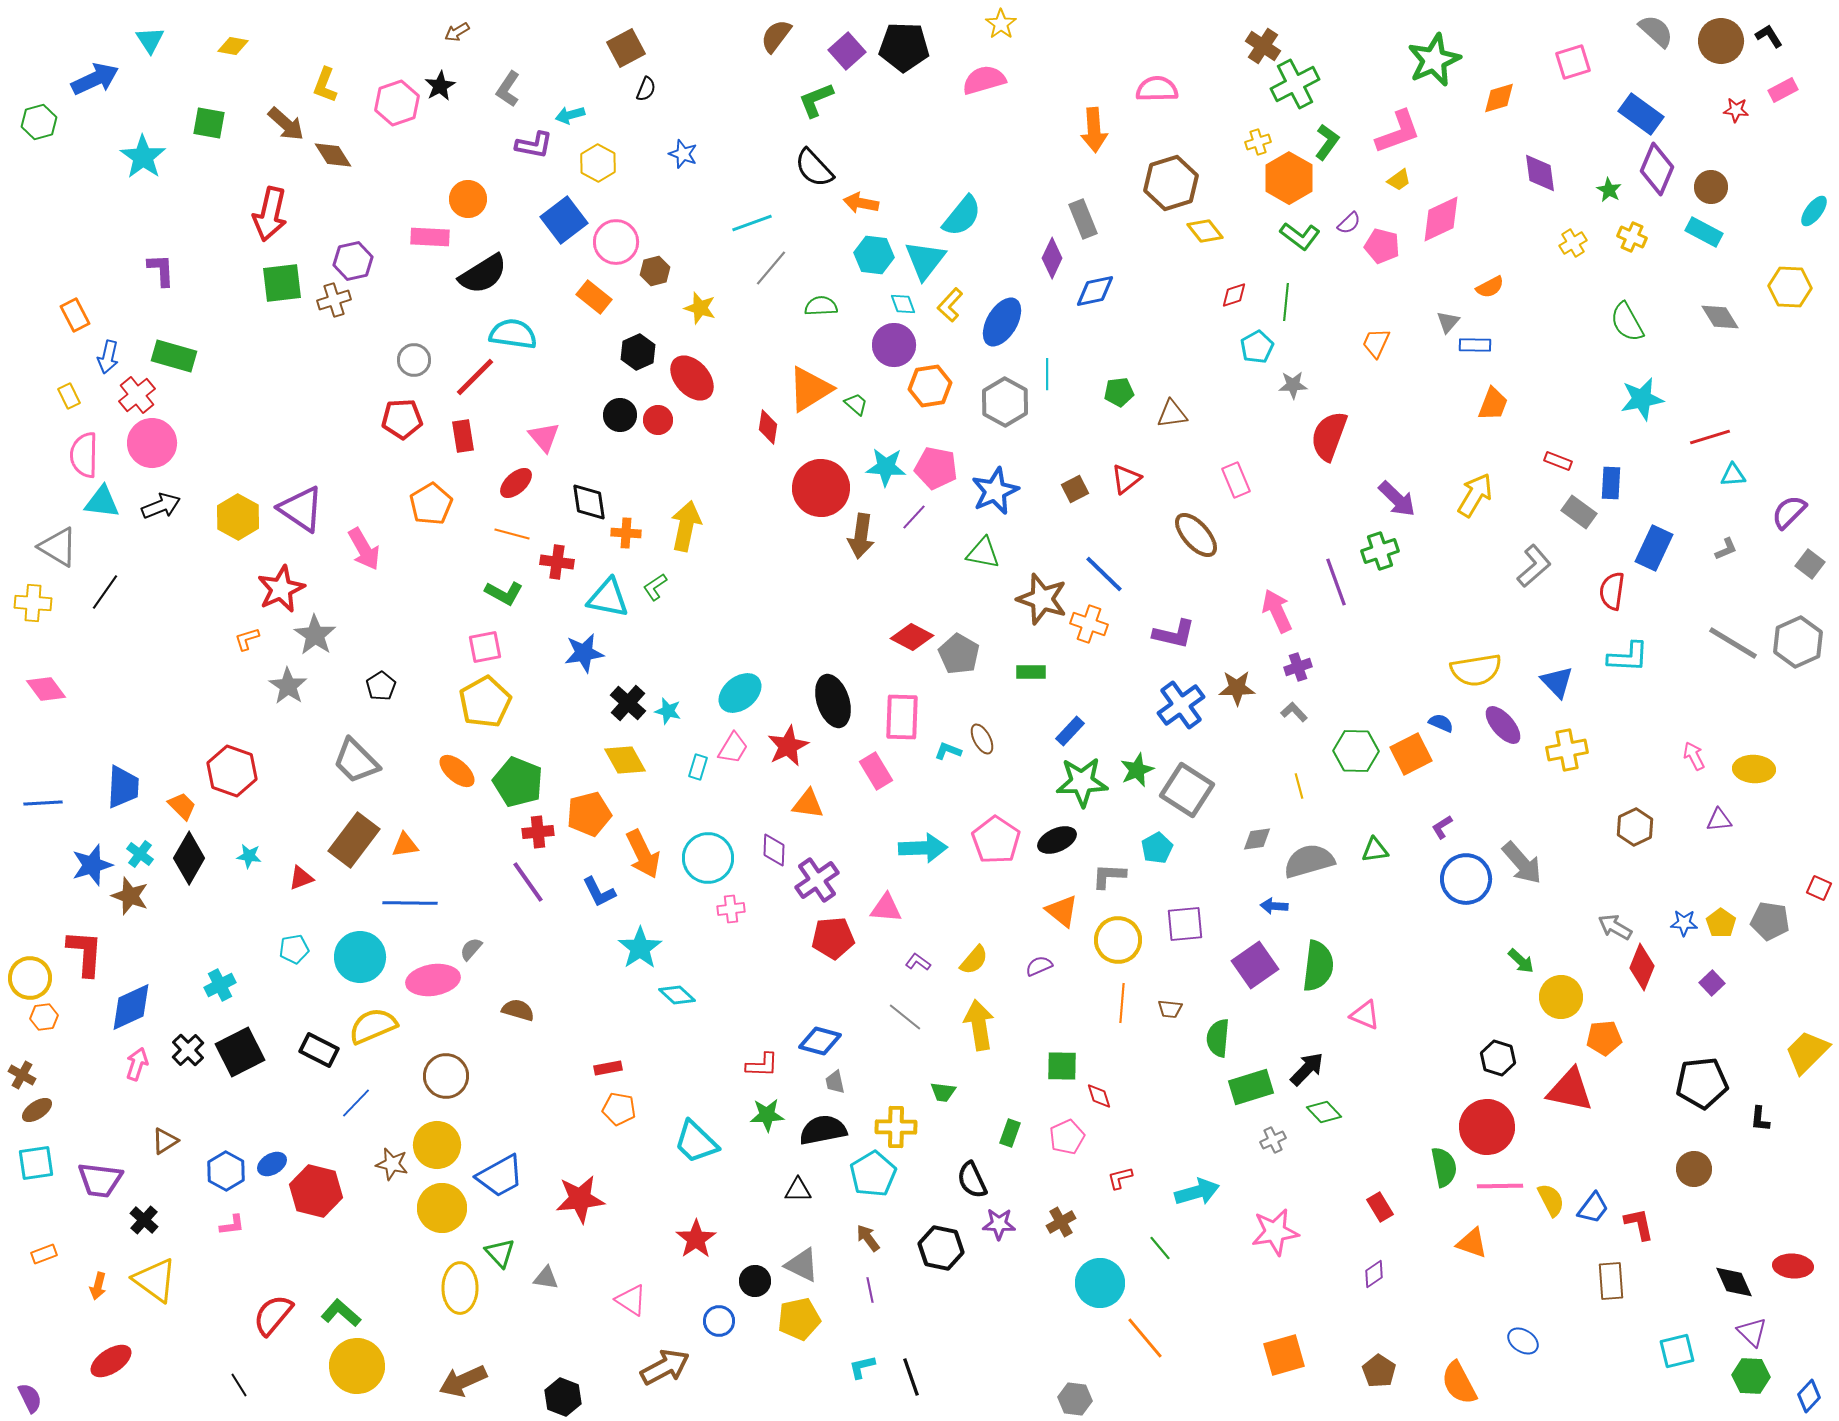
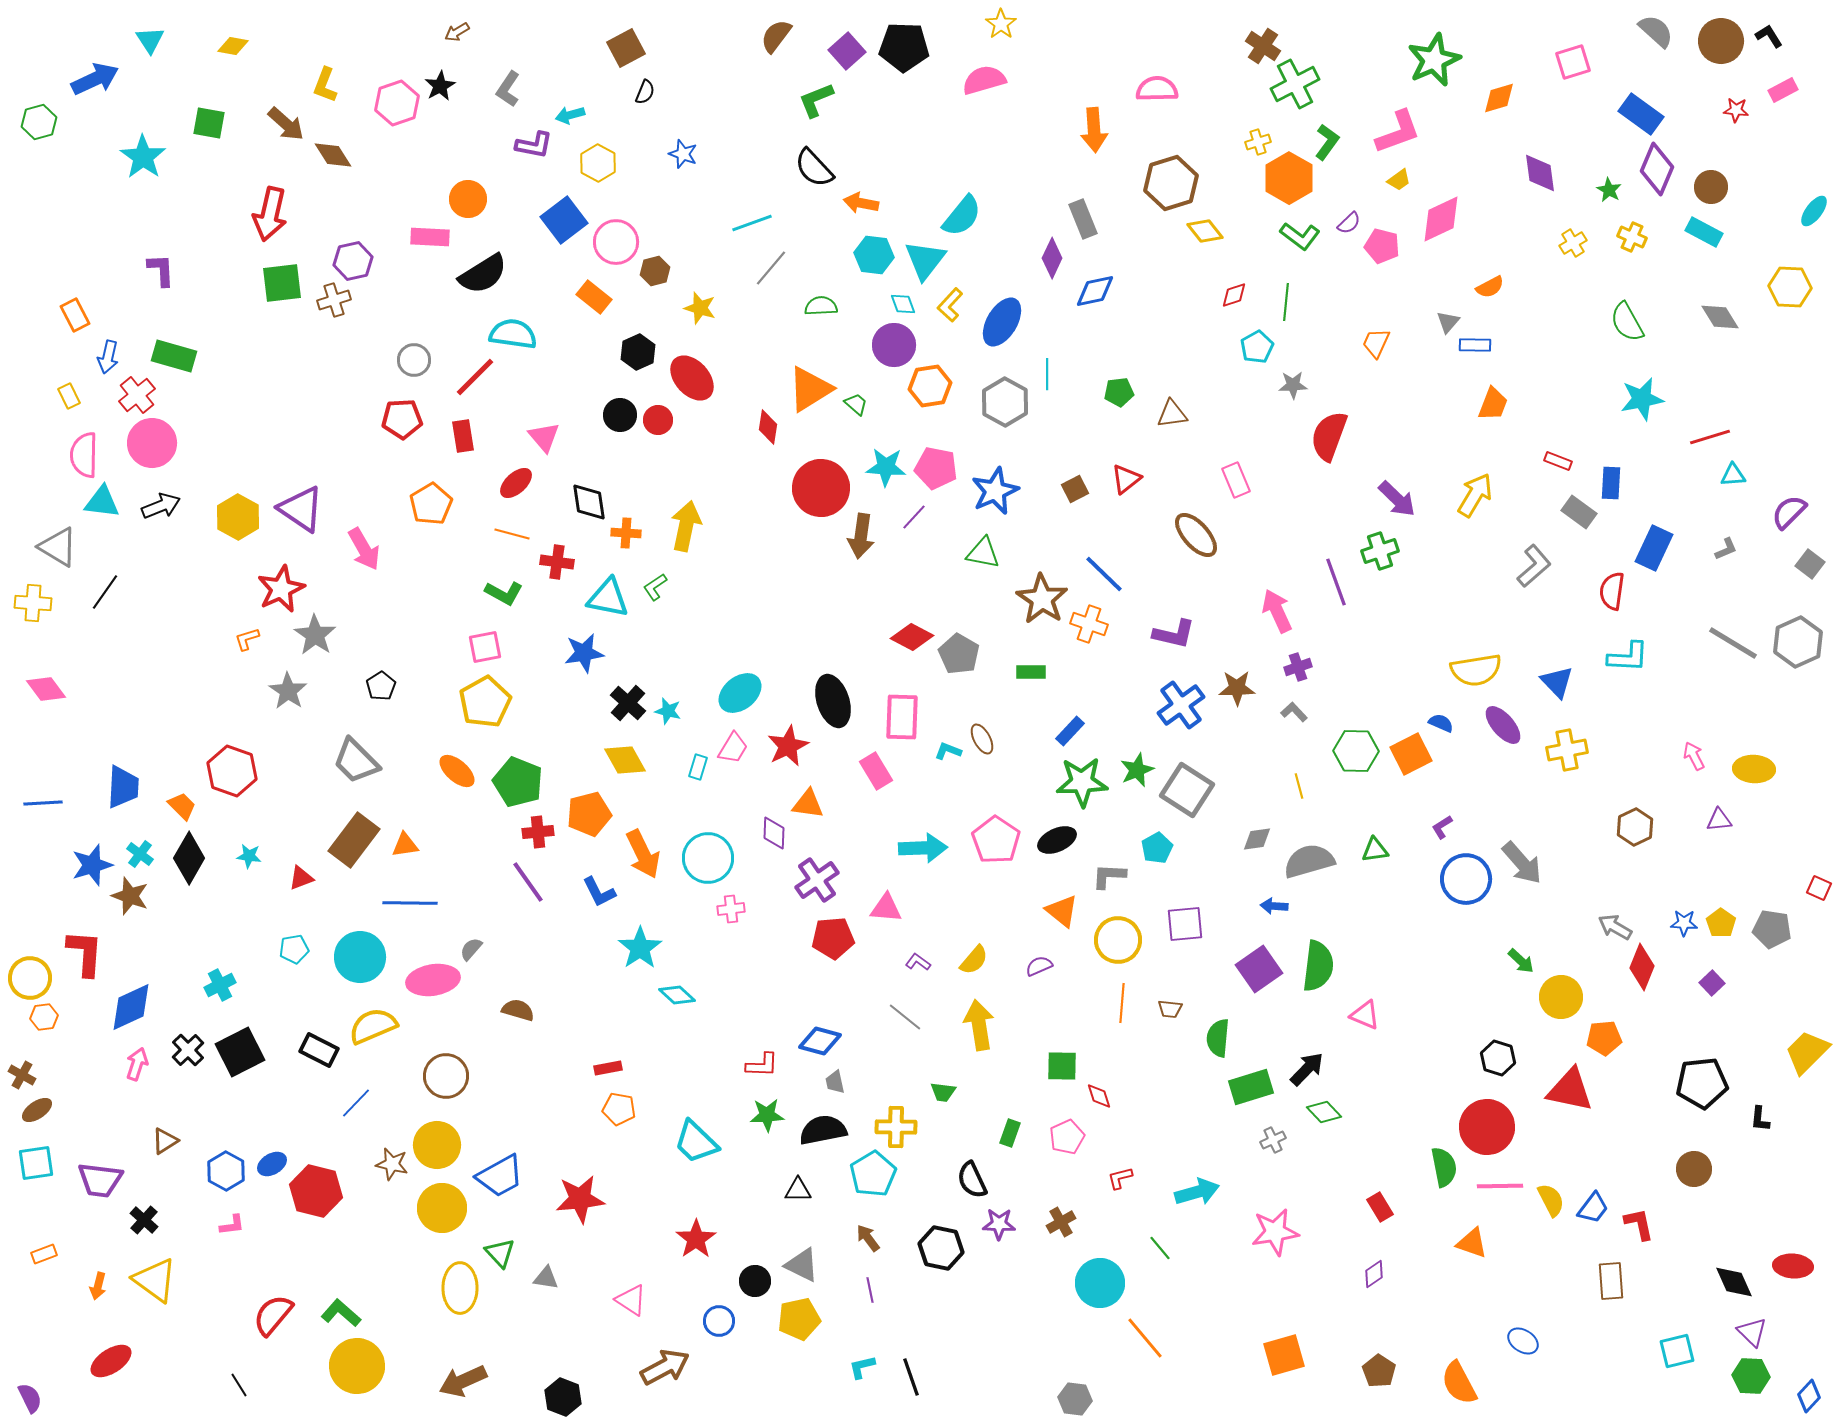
black semicircle at (646, 89): moved 1 px left, 3 px down
brown star at (1042, 599): rotated 15 degrees clockwise
gray star at (288, 686): moved 5 px down
purple diamond at (774, 850): moved 17 px up
gray pentagon at (1770, 921): moved 2 px right, 8 px down
purple square at (1255, 965): moved 4 px right, 4 px down
